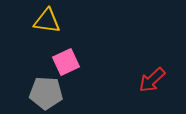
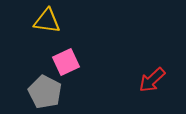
gray pentagon: moved 1 px left, 1 px up; rotated 24 degrees clockwise
